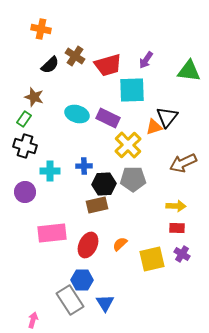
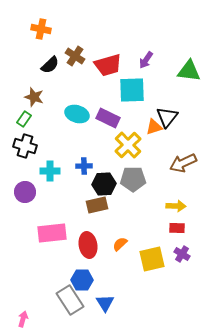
red ellipse: rotated 35 degrees counterclockwise
pink arrow: moved 10 px left, 1 px up
